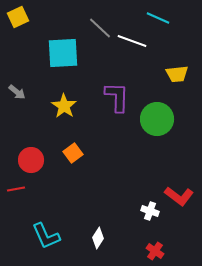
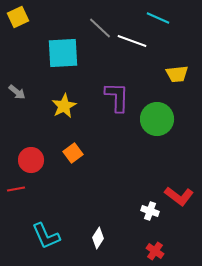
yellow star: rotated 10 degrees clockwise
